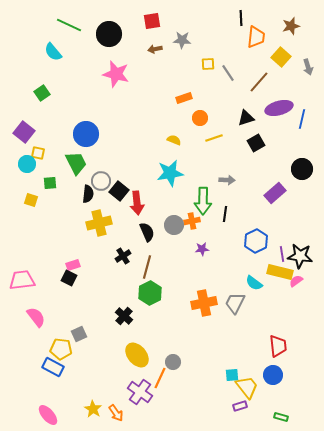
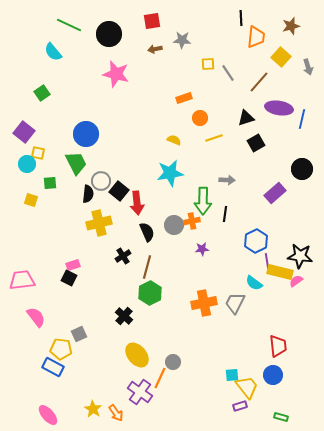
purple ellipse at (279, 108): rotated 24 degrees clockwise
purple line at (282, 254): moved 15 px left, 7 px down
